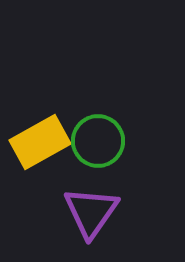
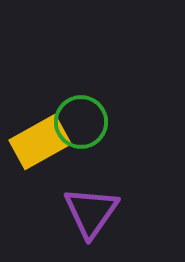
green circle: moved 17 px left, 19 px up
